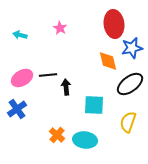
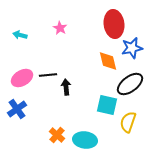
cyan square: moved 13 px right; rotated 10 degrees clockwise
